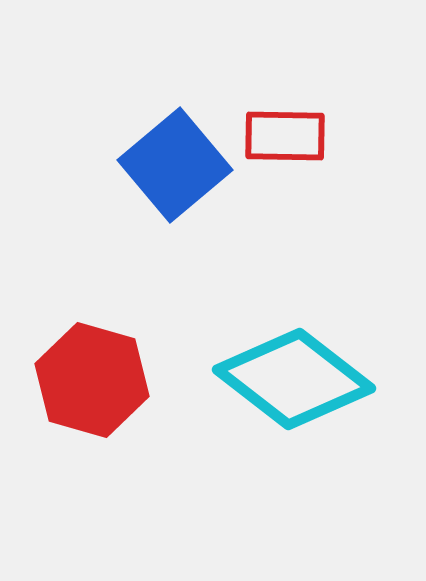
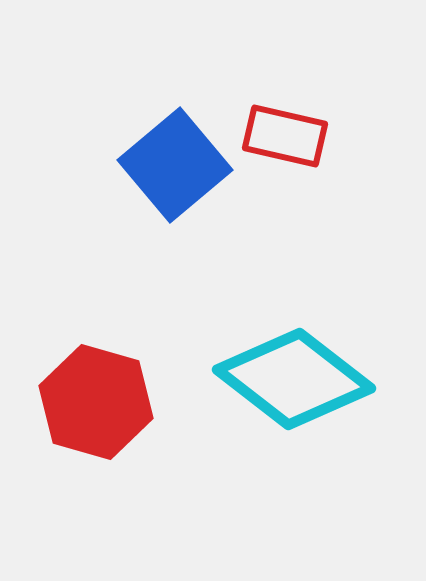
red rectangle: rotated 12 degrees clockwise
red hexagon: moved 4 px right, 22 px down
